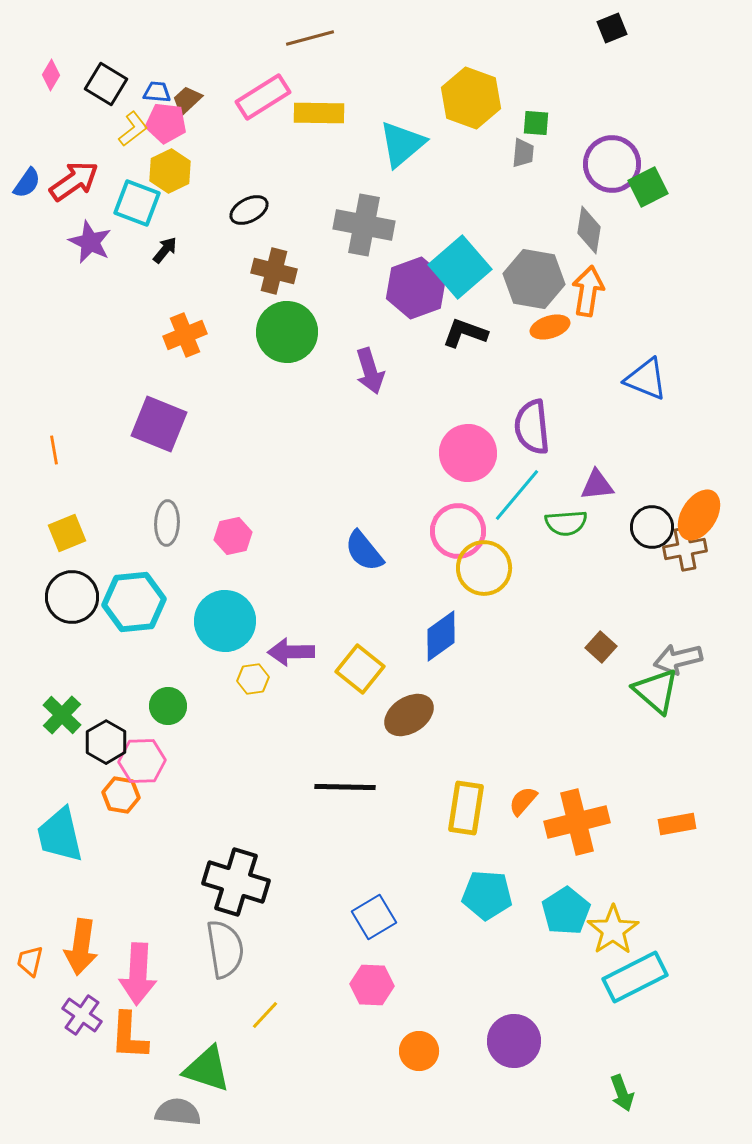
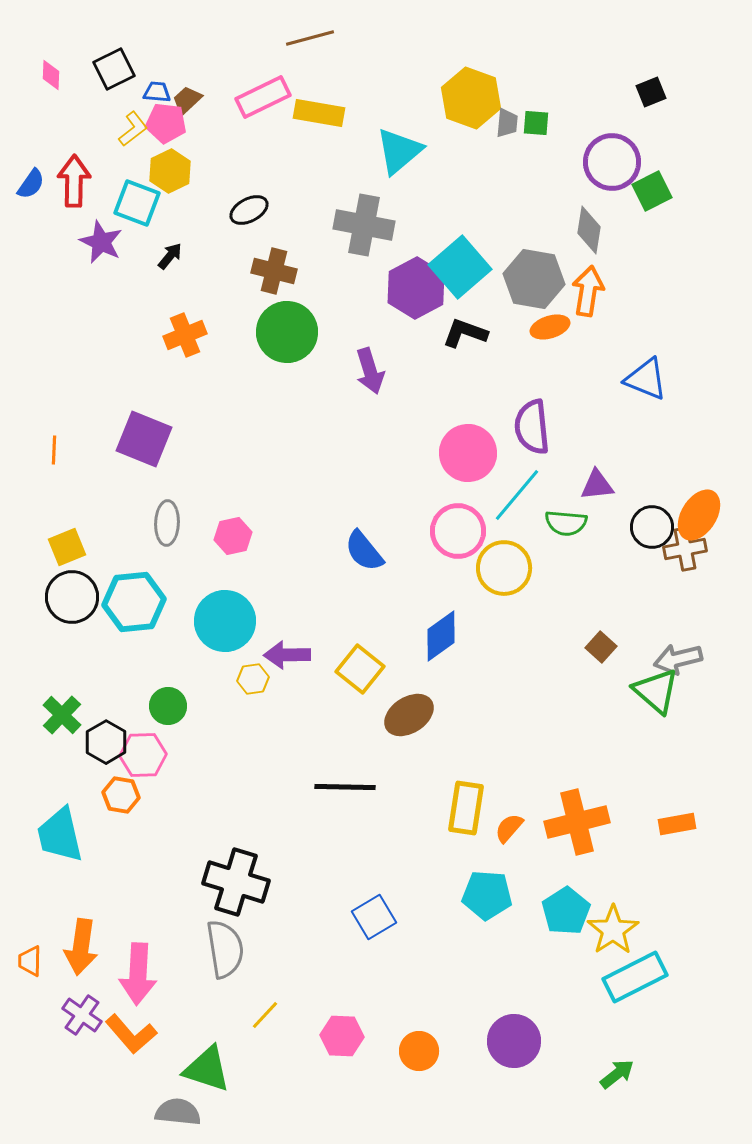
black square at (612, 28): moved 39 px right, 64 px down
pink diamond at (51, 75): rotated 28 degrees counterclockwise
black square at (106, 84): moved 8 px right, 15 px up; rotated 33 degrees clockwise
pink rectangle at (263, 97): rotated 6 degrees clockwise
yellow rectangle at (319, 113): rotated 9 degrees clockwise
cyan triangle at (402, 144): moved 3 px left, 7 px down
gray trapezoid at (523, 153): moved 16 px left, 30 px up
purple circle at (612, 164): moved 2 px up
red arrow at (74, 181): rotated 54 degrees counterclockwise
blue semicircle at (27, 183): moved 4 px right, 1 px down
green square at (648, 187): moved 4 px right, 4 px down
purple star at (90, 242): moved 11 px right
black arrow at (165, 250): moved 5 px right, 6 px down
purple hexagon at (416, 288): rotated 8 degrees counterclockwise
purple square at (159, 424): moved 15 px left, 15 px down
orange line at (54, 450): rotated 12 degrees clockwise
green semicircle at (566, 523): rotated 9 degrees clockwise
yellow square at (67, 533): moved 14 px down
yellow circle at (484, 568): moved 20 px right
purple arrow at (291, 652): moved 4 px left, 3 px down
pink hexagon at (142, 761): moved 1 px right, 6 px up
orange semicircle at (523, 801): moved 14 px left, 27 px down
orange trapezoid at (30, 961): rotated 12 degrees counterclockwise
pink hexagon at (372, 985): moved 30 px left, 51 px down
orange L-shape at (129, 1036): moved 2 px right, 2 px up; rotated 44 degrees counterclockwise
green arrow at (622, 1093): moved 5 px left, 19 px up; rotated 108 degrees counterclockwise
